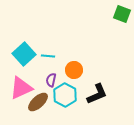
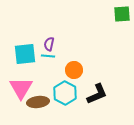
green square: rotated 24 degrees counterclockwise
cyan square: moved 1 px right; rotated 35 degrees clockwise
purple semicircle: moved 2 px left, 36 px up
pink triangle: rotated 35 degrees counterclockwise
cyan hexagon: moved 2 px up
brown ellipse: rotated 35 degrees clockwise
